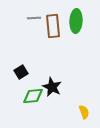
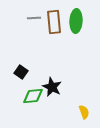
brown rectangle: moved 1 px right, 4 px up
black square: rotated 24 degrees counterclockwise
